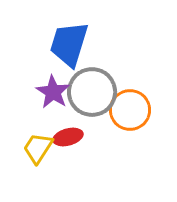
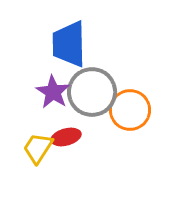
blue trapezoid: rotated 18 degrees counterclockwise
red ellipse: moved 2 px left
